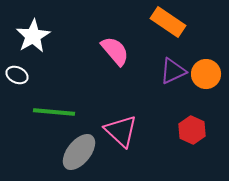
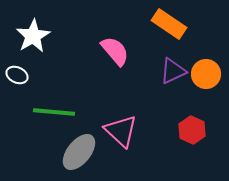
orange rectangle: moved 1 px right, 2 px down
